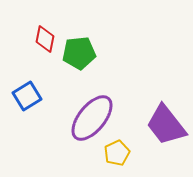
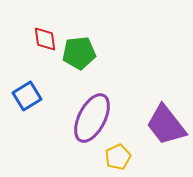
red diamond: rotated 20 degrees counterclockwise
purple ellipse: rotated 12 degrees counterclockwise
yellow pentagon: moved 1 px right, 4 px down
